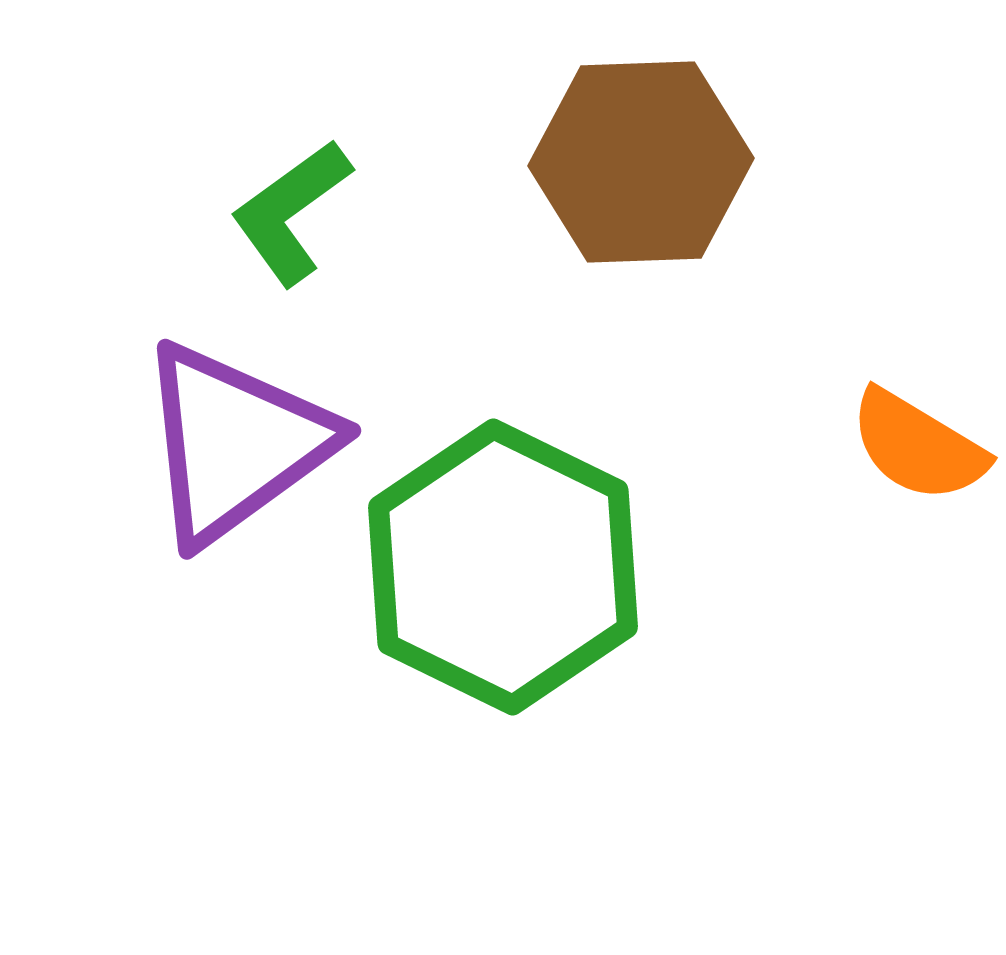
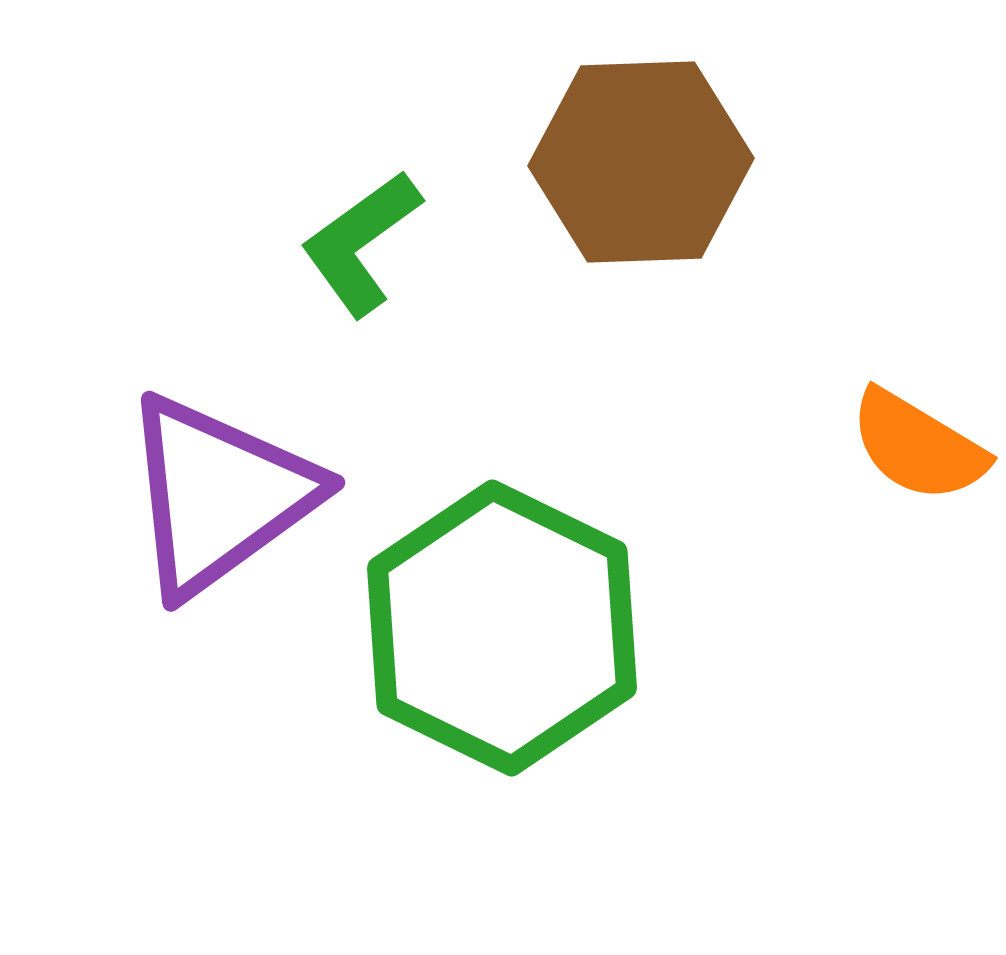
green L-shape: moved 70 px right, 31 px down
purple triangle: moved 16 px left, 52 px down
green hexagon: moved 1 px left, 61 px down
